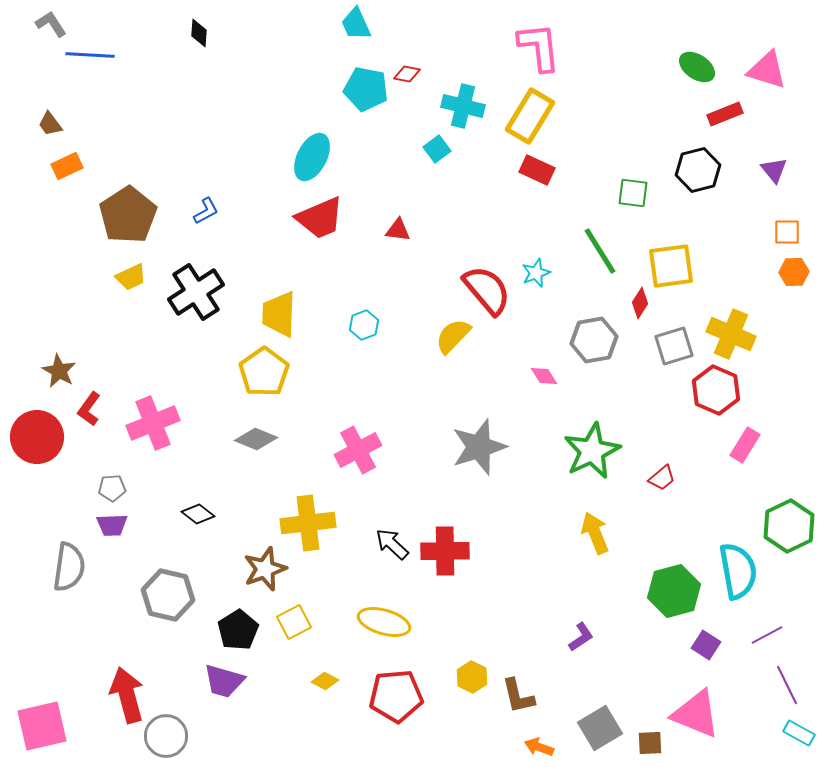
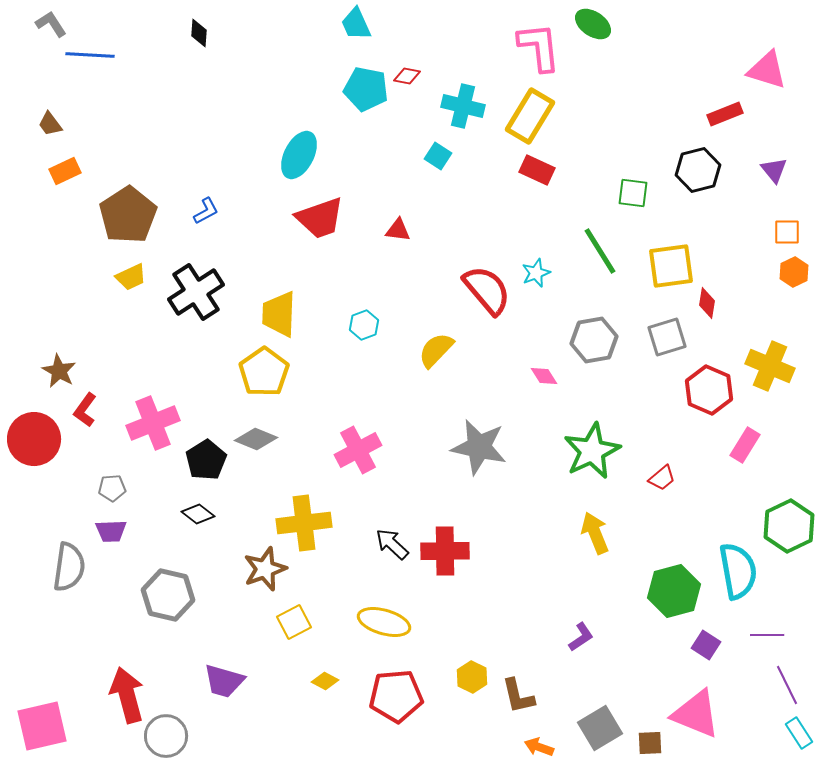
green ellipse at (697, 67): moved 104 px left, 43 px up
red diamond at (407, 74): moved 2 px down
cyan square at (437, 149): moved 1 px right, 7 px down; rotated 20 degrees counterclockwise
cyan ellipse at (312, 157): moved 13 px left, 2 px up
orange rectangle at (67, 166): moved 2 px left, 5 px down
red trapezoid at (320, 218): rotated 4 degrees clockwise
orange hexagon at (794, 272): rotated 24 degrees counterclockwise
red diamond at (640, 303): moved 67 px right; rotated 24 degrees counterclockwise
yellow cross at (731, 334): moved 39 px right, 32 px down
yellow semicircle at (453, 336): moved 17 px left, 14 px down
gray square at (674, 346): moved 7 px left, 9 px up
red hexagon at (716, 390): moved 7 px left
red L-shape at (89, 409): moved 4 px left, 1 px down
red circle at (37, 437): moved 3 px left, 2 px down
gray star at (479, 447): rotated 30 degrees clockwise
yellow cross at (308, 523): moved 4 px left
purple trapezoid at (112, 525): moved 1 px left, 6 px down
black pentagon at (238, 630): moved 32 px left, 170 px up
purple line at (767, 635): rotated 28 degrees clockwise
cyan rectangle at (799, 733): rotated 28 degrees clockwise
